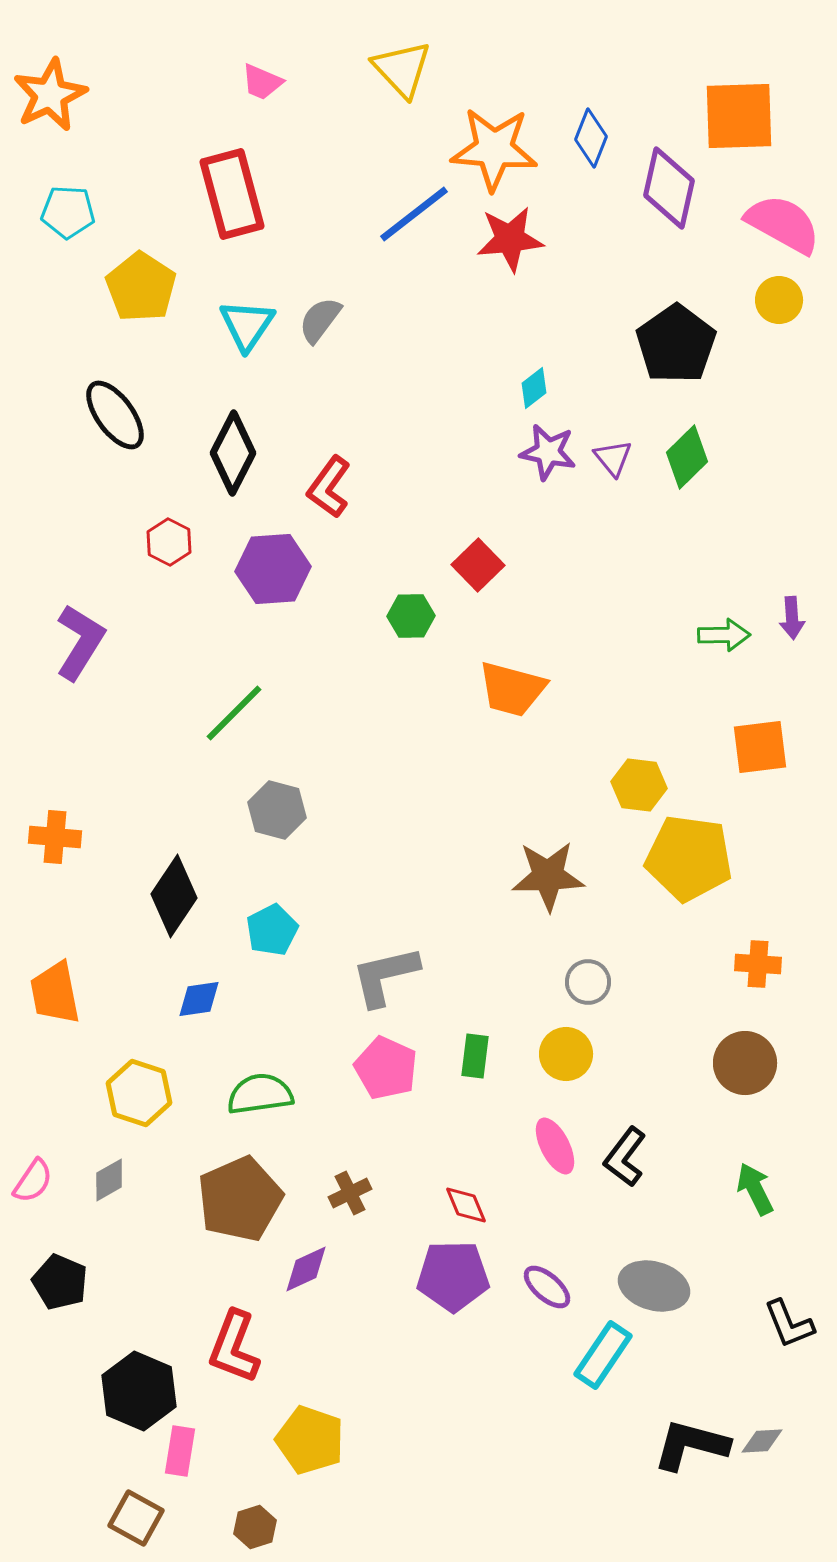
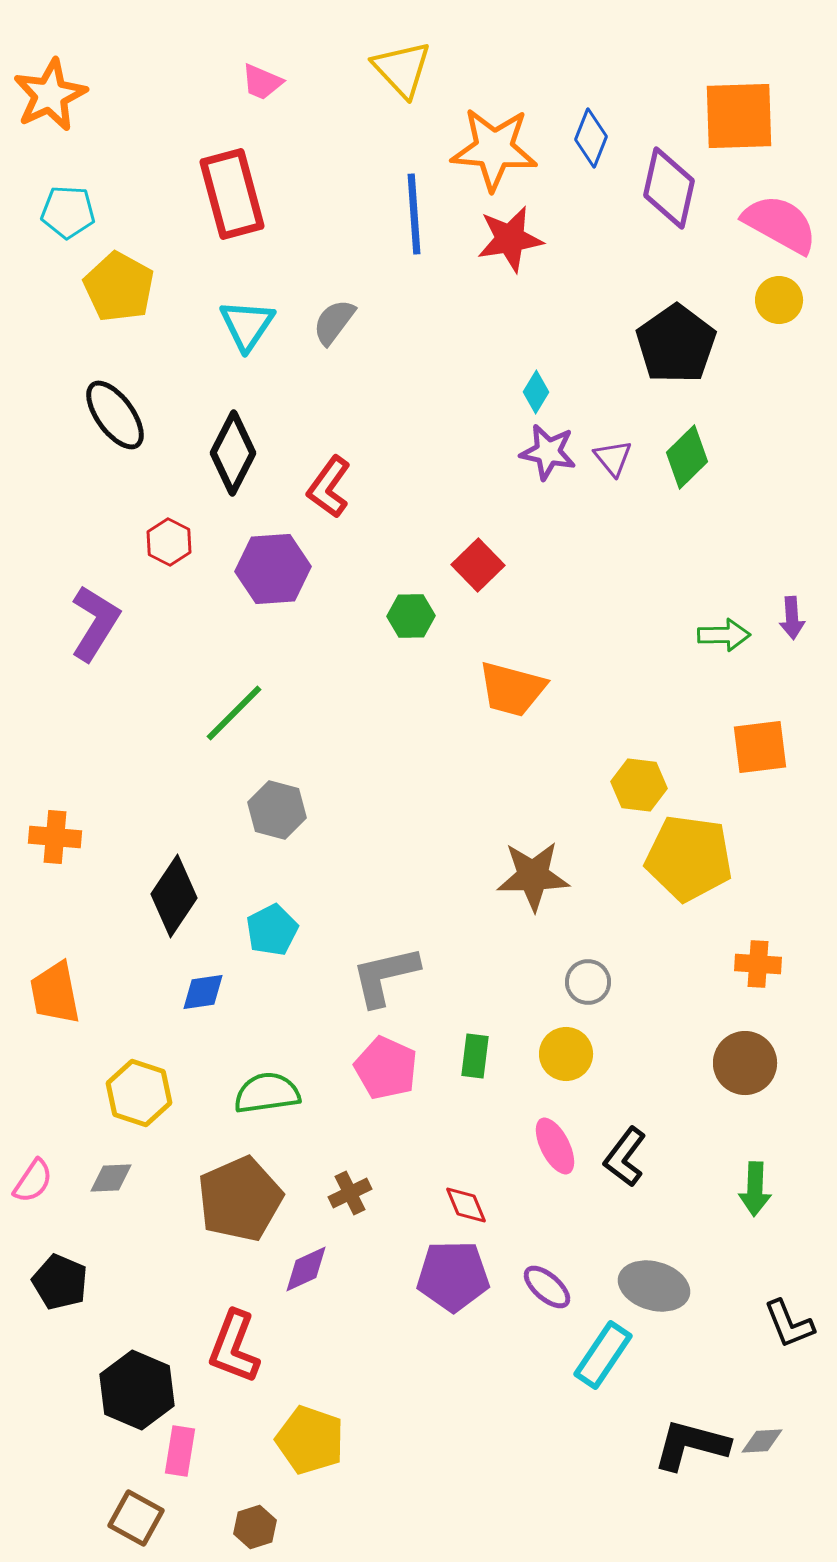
blue line at (414, 214): rotated 56 degrees counterclockwise
pink semicircle at (783, 224): moved 3 px left
red star at (510, 239): rotated 4 degrees counterclockwise
yellow pentagon at (141, 287): moved 22 px left; rotated 4 degrees counterclockwise
gray semicircle at (320, 320): moved 14 px right, 2 px down
cyan diamond at (534, 388): moved 2 px right, 4 px down; rotated 21 degrees counterclockwise
purple L-shape at (80, 642): moved 15 px right, 19 px up
brown star at (548, 876): moved 15 px left
blue diamond at (199, 999): moved 4 px right, 7 px up
green semicircle at (260, 1094): moved 7 px right, 1 px up
gray diamond at (109, 1180): moved 2 px right, 2 px up; rotated 27 degrees clockwise
green arrow at (755, 1189): rotated 152 degrees counterclockwise
black hexagon at (139, 1391): moved 2 px left, 1 px up
